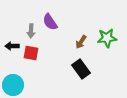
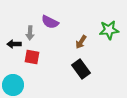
purple semicircle: rotated 30 degrees counterclockwise
gray arrow: moved 1 px left, 2 px down
green star: moved 2 px right, 8 px up
black arrow: moved 2 px right, 2 px up
red square: moved 1 px right, 4 px down
